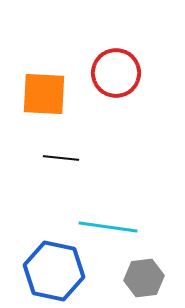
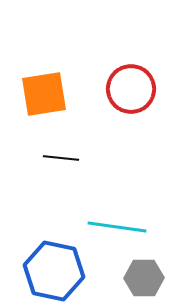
red circle: moved 15 px right, 16 px down
orange square: rotated 12 degrees counterclockwise
cyan line: moved 9 px right
gray hexagon: rotated 6 degrees clockwise
